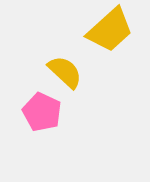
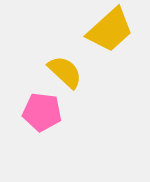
pink pentagon: rotated 18 degrees counterclockwise
